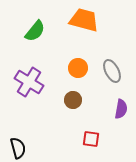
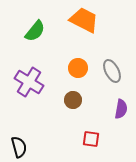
orange trapezoid: rotated 12 degrees clockwise
black semicircle: moved 1 px right, 1 px up
